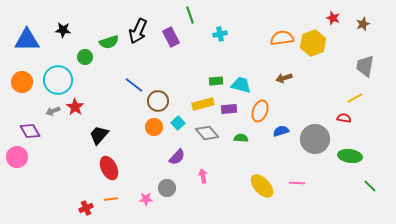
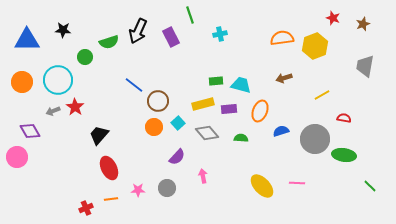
yellow hexagon at (313, 43): moved 2 px right, 3 px down
yellow line at (355, 98): moved 33 px left, 3 px up
green ellipse at (350, 156): moved 6 px left, 1 px up
pink star at (146, 199): moved 8 px left, 9 px up
